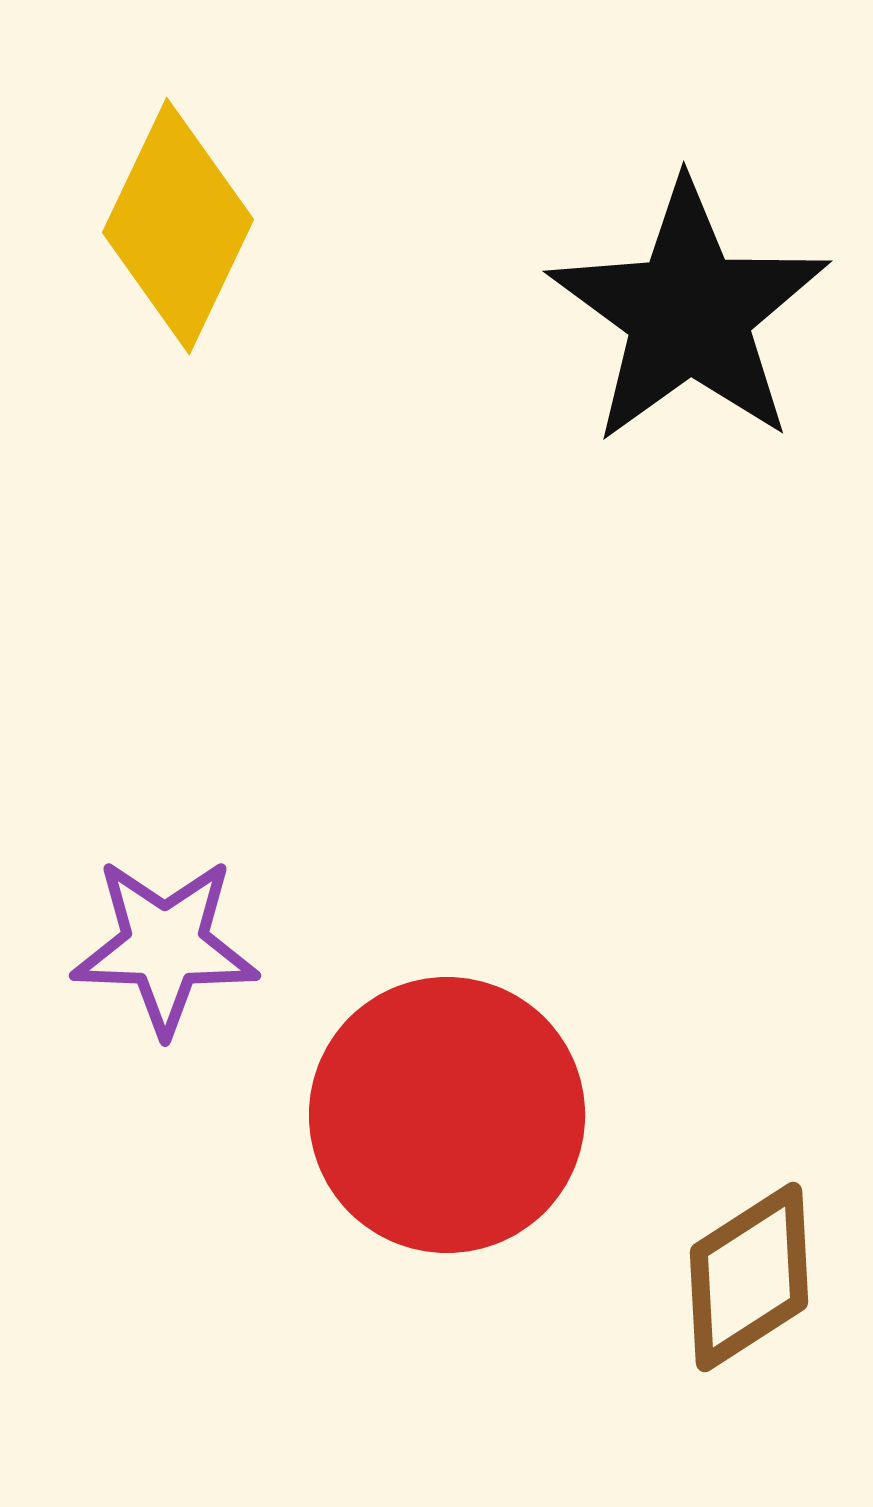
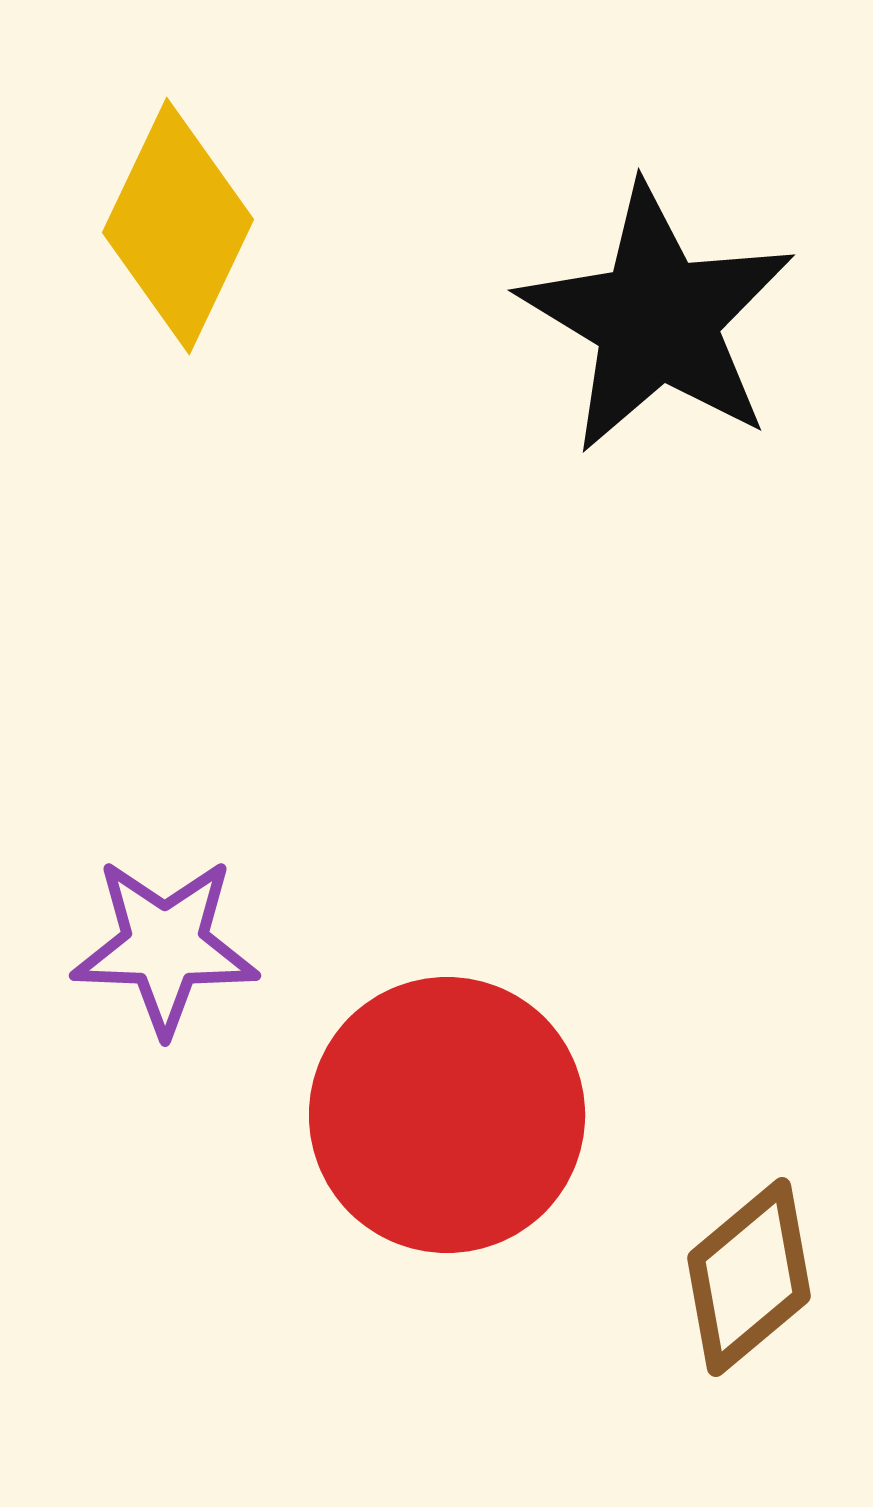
black star: moved 32 px left, 6 px down; rotated 5 degrees counterclockwise
brown diamond: rotated 7 degrees counterclockwise
